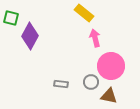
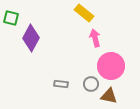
purple diamond: moved 1 px right, 2 px down
gray circle: moved 2 px down
